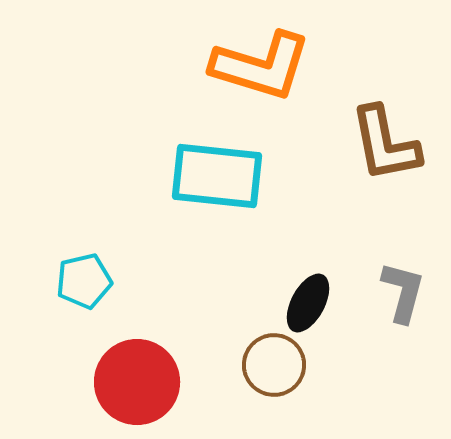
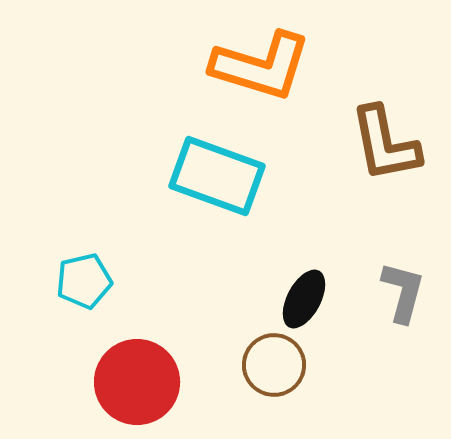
cyan rectangle: rotated 14 degrees clockwise
black ellipse: moved 4 px left, 4 px up
